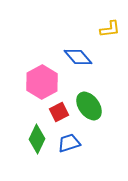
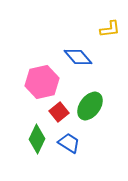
pink hexagon: rotated 16 degrees clockwise
green ellipse: moved 1 px right; rotated 72 degrees clockwise
red square: rotated 12 degrees counterclockwise
blue trapezoid: rotated 50 degrees clockwise
